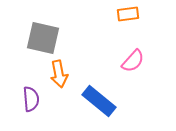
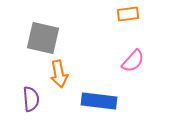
blue rectangle: rotated 32 degrees counterclockwise
